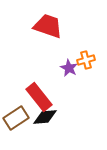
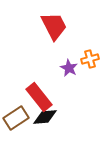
red trapezoid: moved 6 px right; rotated 44 degrees clockwise
orange cross: moved 4 px right, 1 px up
